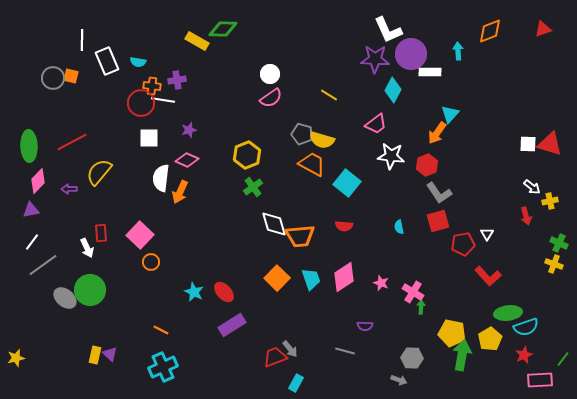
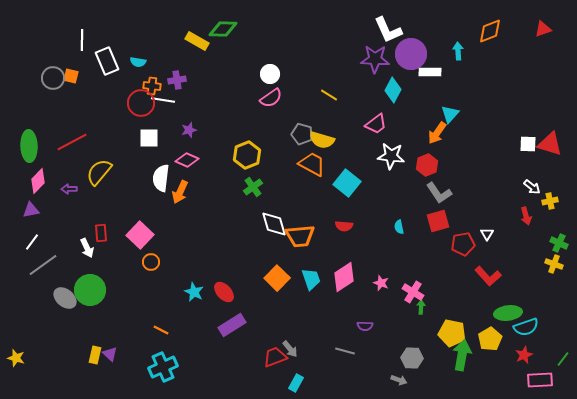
yellow star at (16, 358): rotated 30 degrees clockwise
